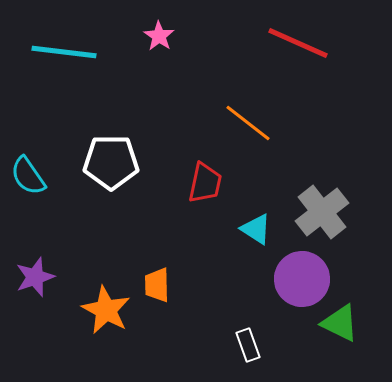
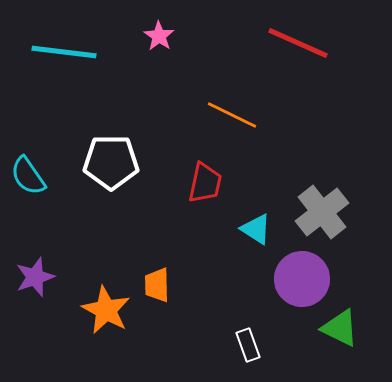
orange line: moved 16 px left, 8 px up; rotated 12 degrees counterclockwise
green triangle: moved 5 px down
